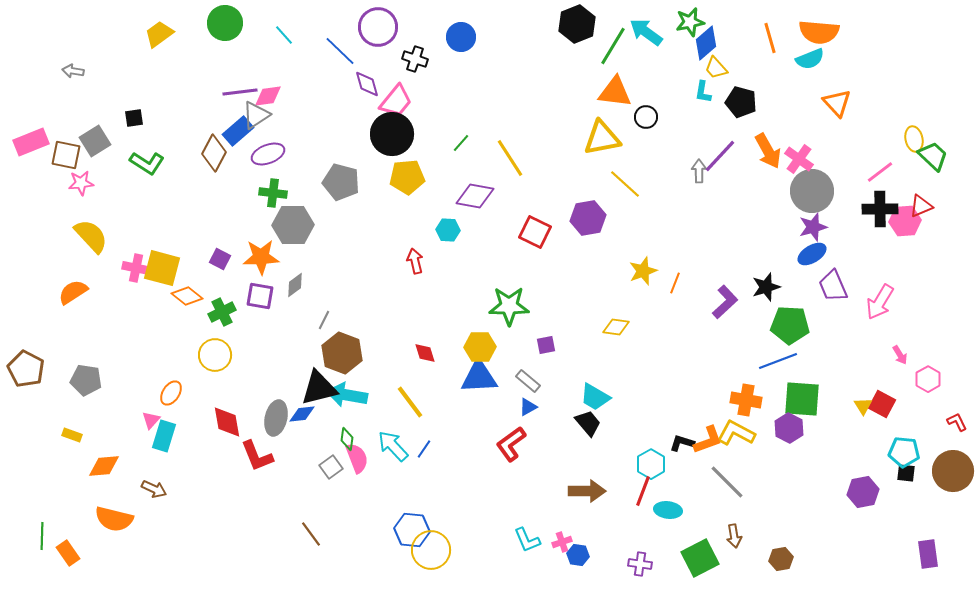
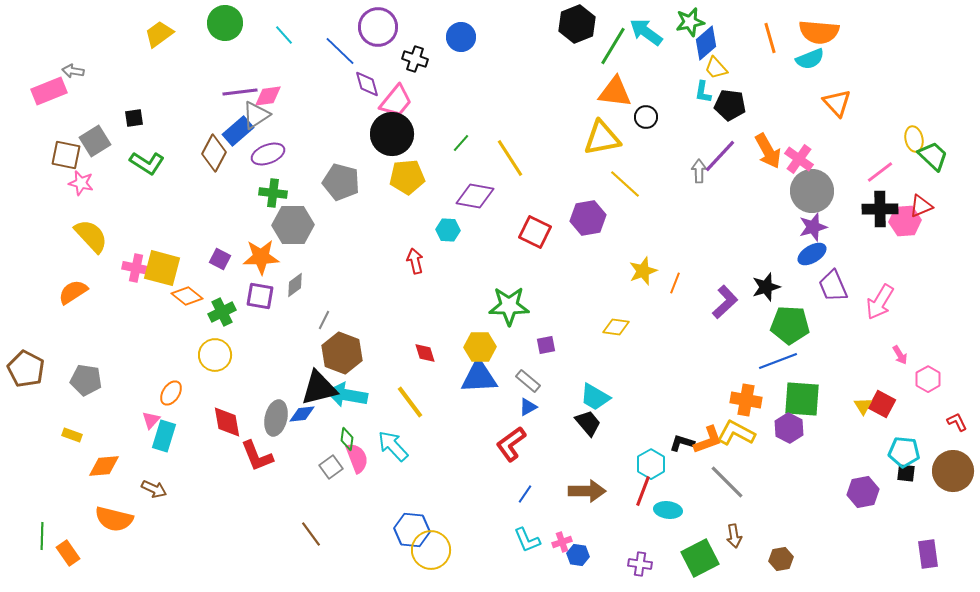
black pentagon at (741, 102): moved 11 px left, 3 px down; rotated 8 degrees counterclockwise
pink rectangle at (31, 142): moved 18 px right, 51 px up
pink star at (81, 183): rotated 20 degrees clockwise
blue line at (424, 449): moved 101 px right, 45 px down
